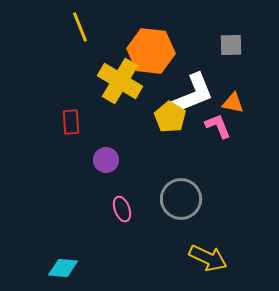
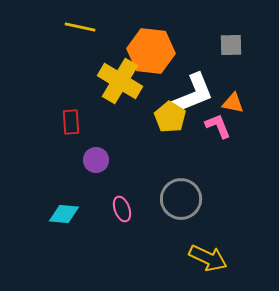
yellow line: rotated 56 degrees counterclockwise
purple circle: moved 10 px left
cyan diamond: moved 1 px right, 54 px up
